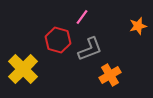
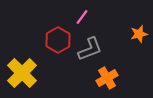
orange star: moved 1 px right, 8 px down
red hexagon: rotated 15 degrees clockwise
yellow cross: moved 1 px left, 4 px down
orange cross: moved 3 px left, 3 px down
